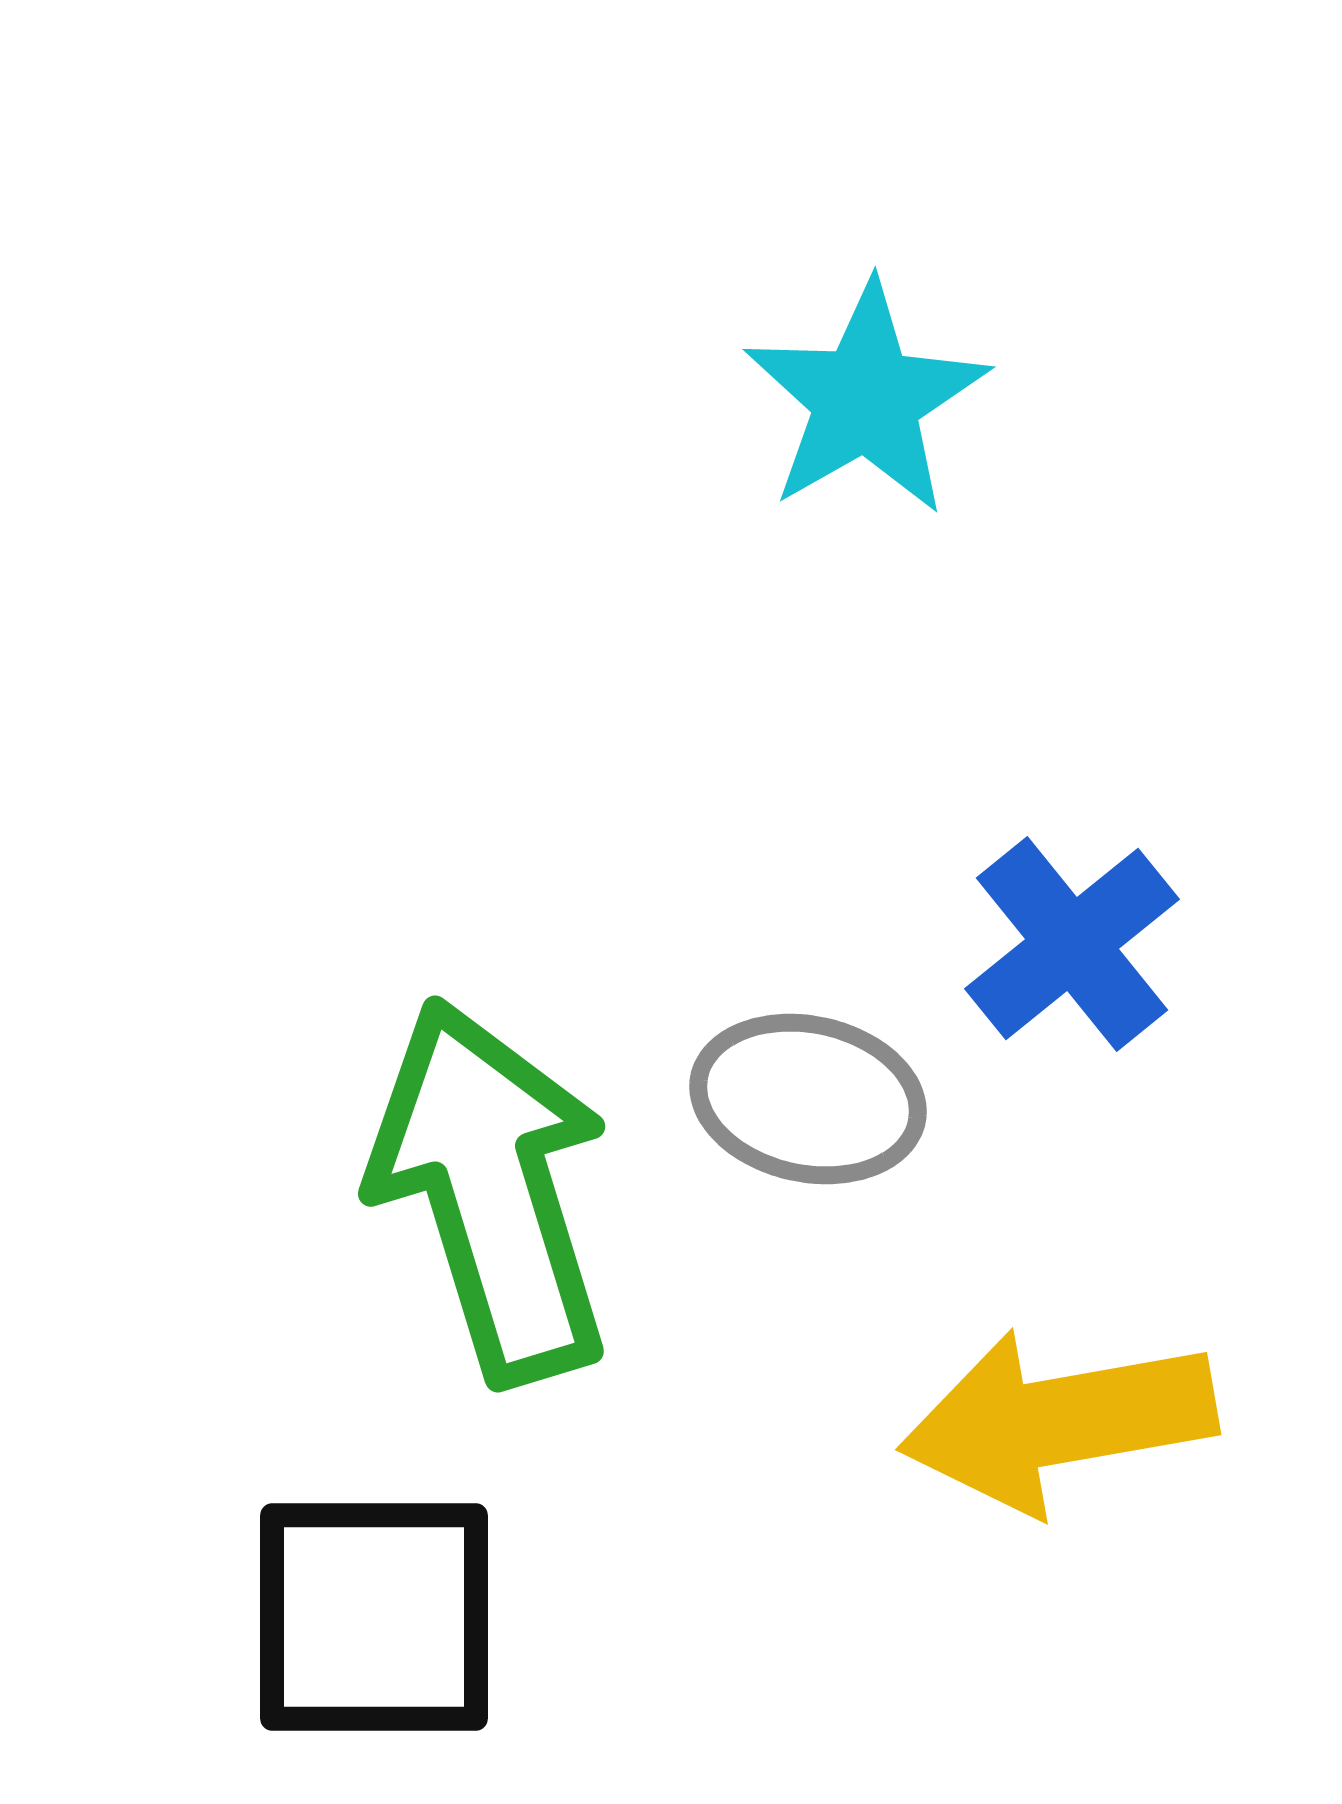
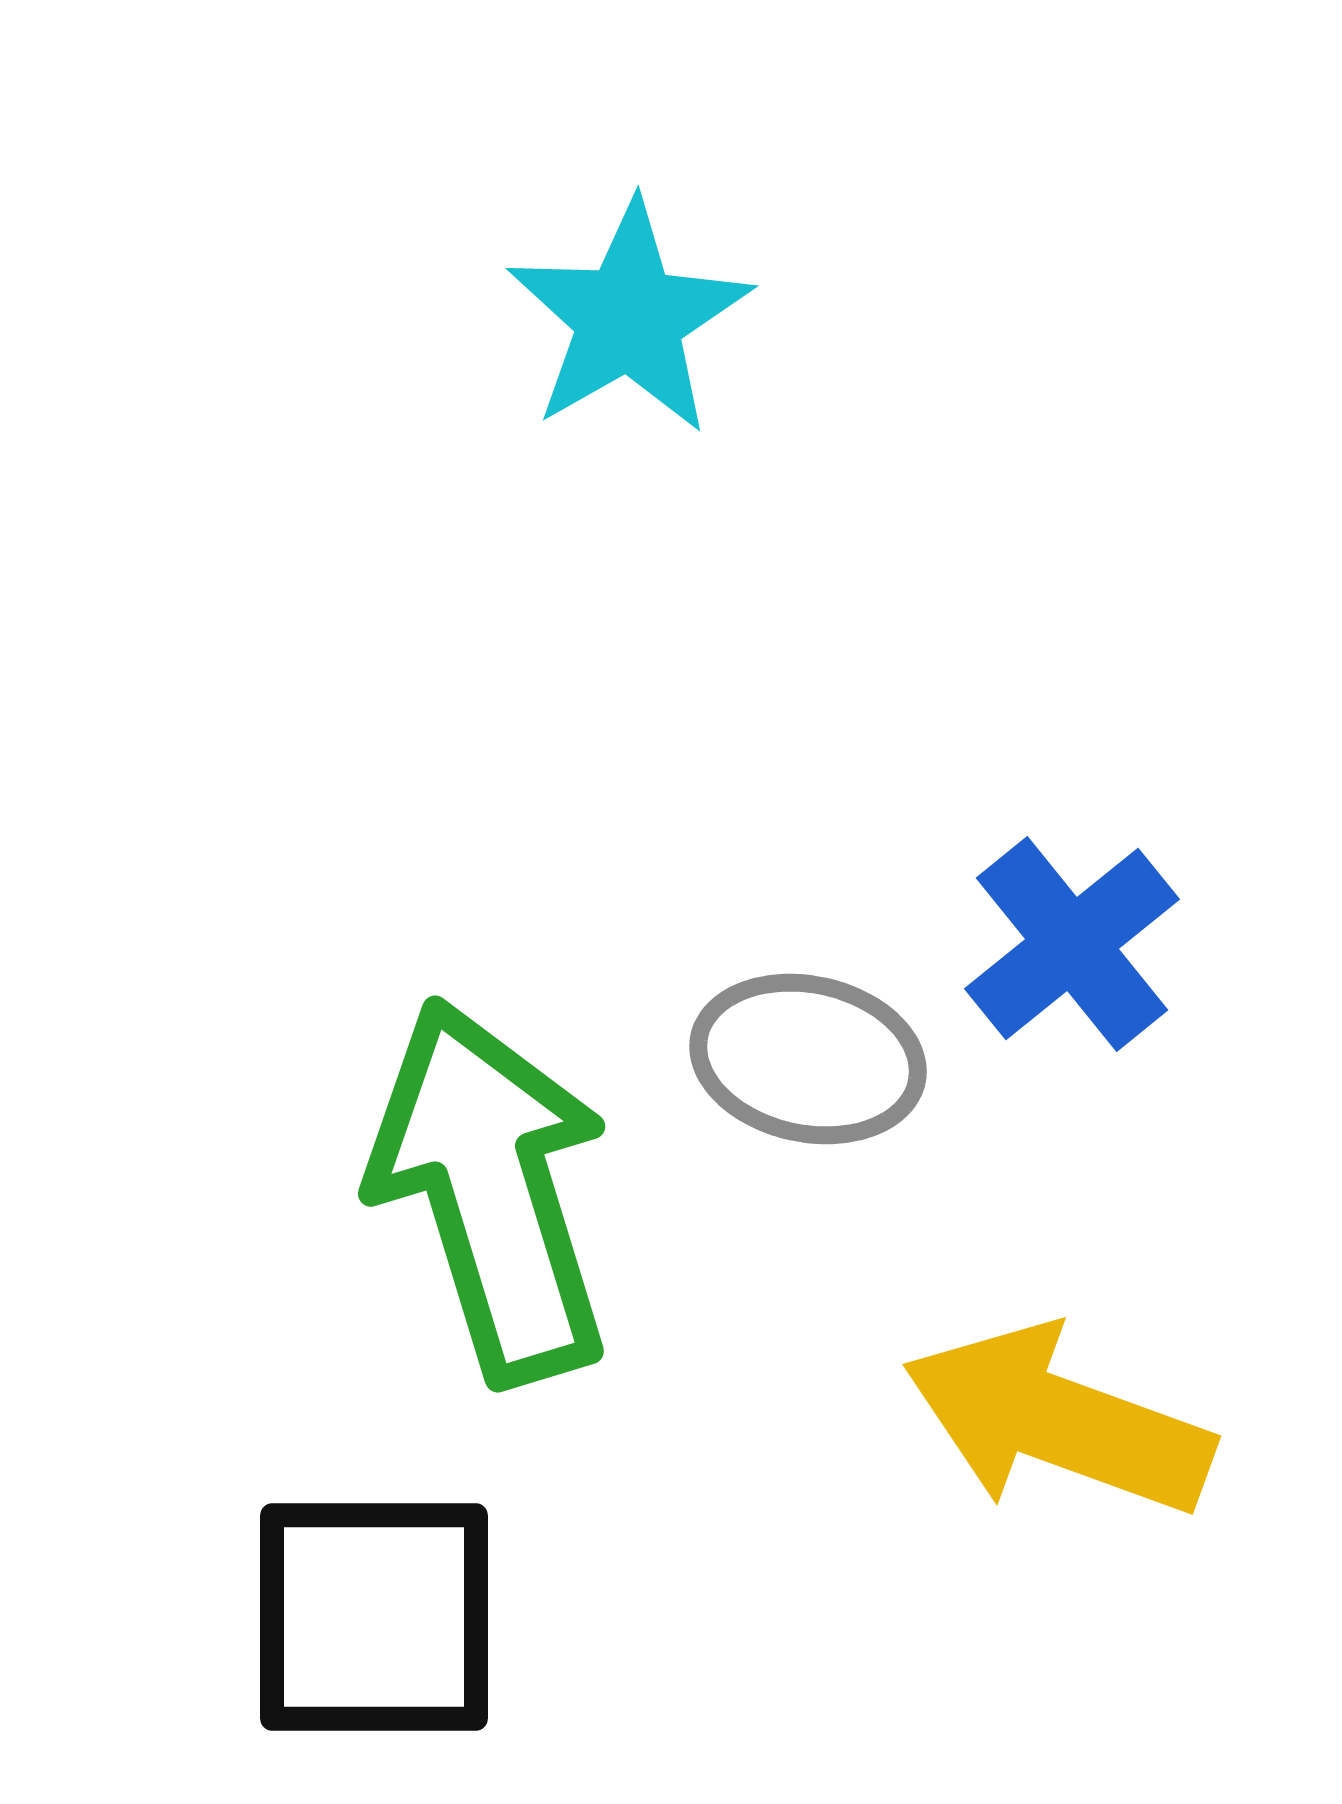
cyan star: moved 237 px left, 81 px up
gray ellipse: moved 40 px up
yellow arrow: rotated 30 degrees clockwise
